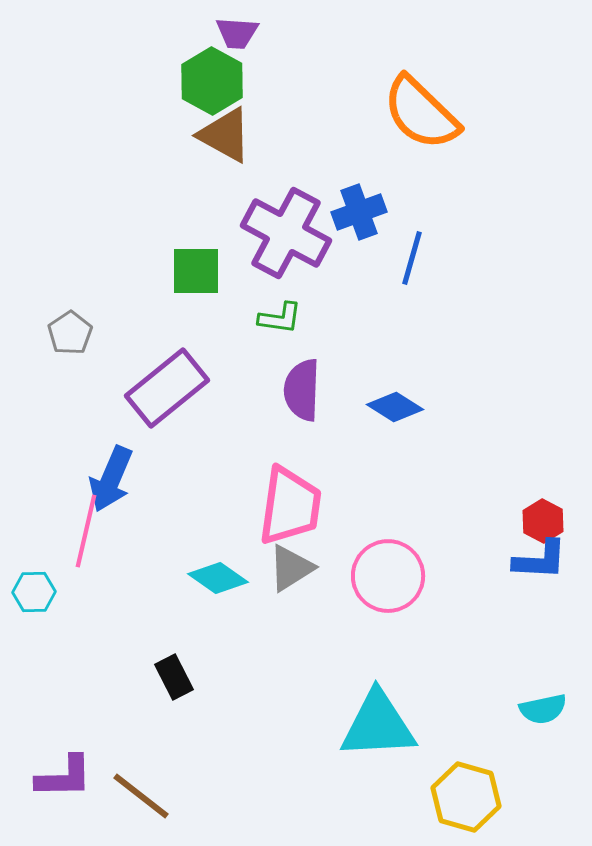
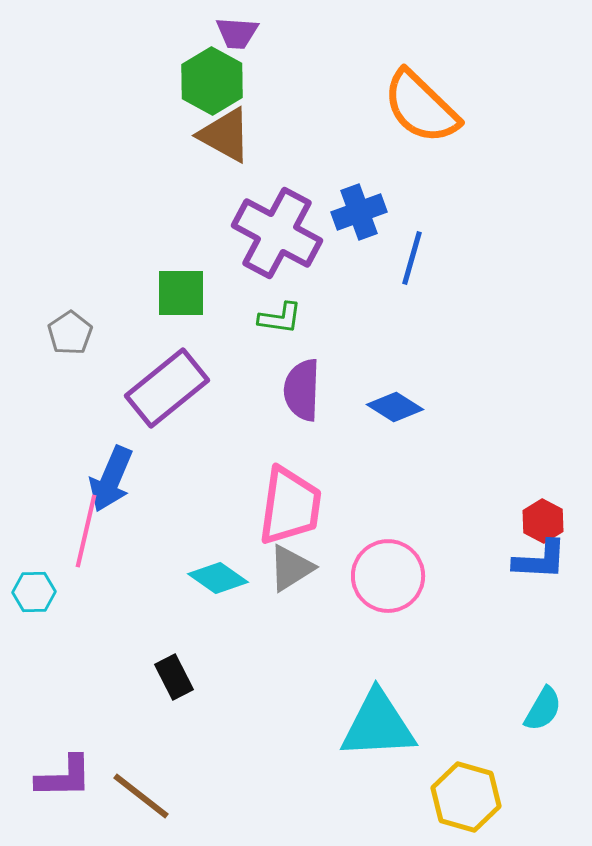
orange semicircle: moved 6 px up
purple cross: moved 9 px left
green square: moved 15 px left, 22 px down
cyan semicircle: rotated 48 degrees counterclockwise
